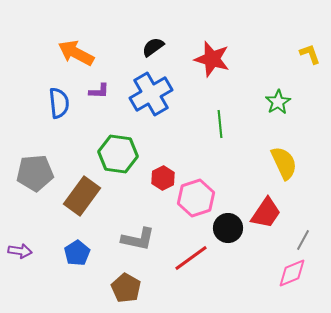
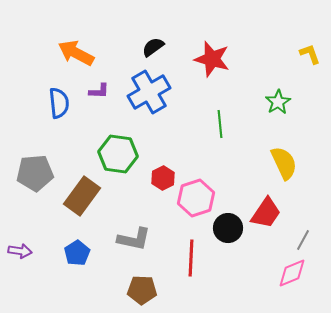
blue cross: moved 2 px left, 2 px up
gray L-shape: moved 4 px left
red line: rotated 51 degrees counterclockwise
brown pentagon: moved 16 px right, 2 px down; rotated 28 degrees counterclockwise
